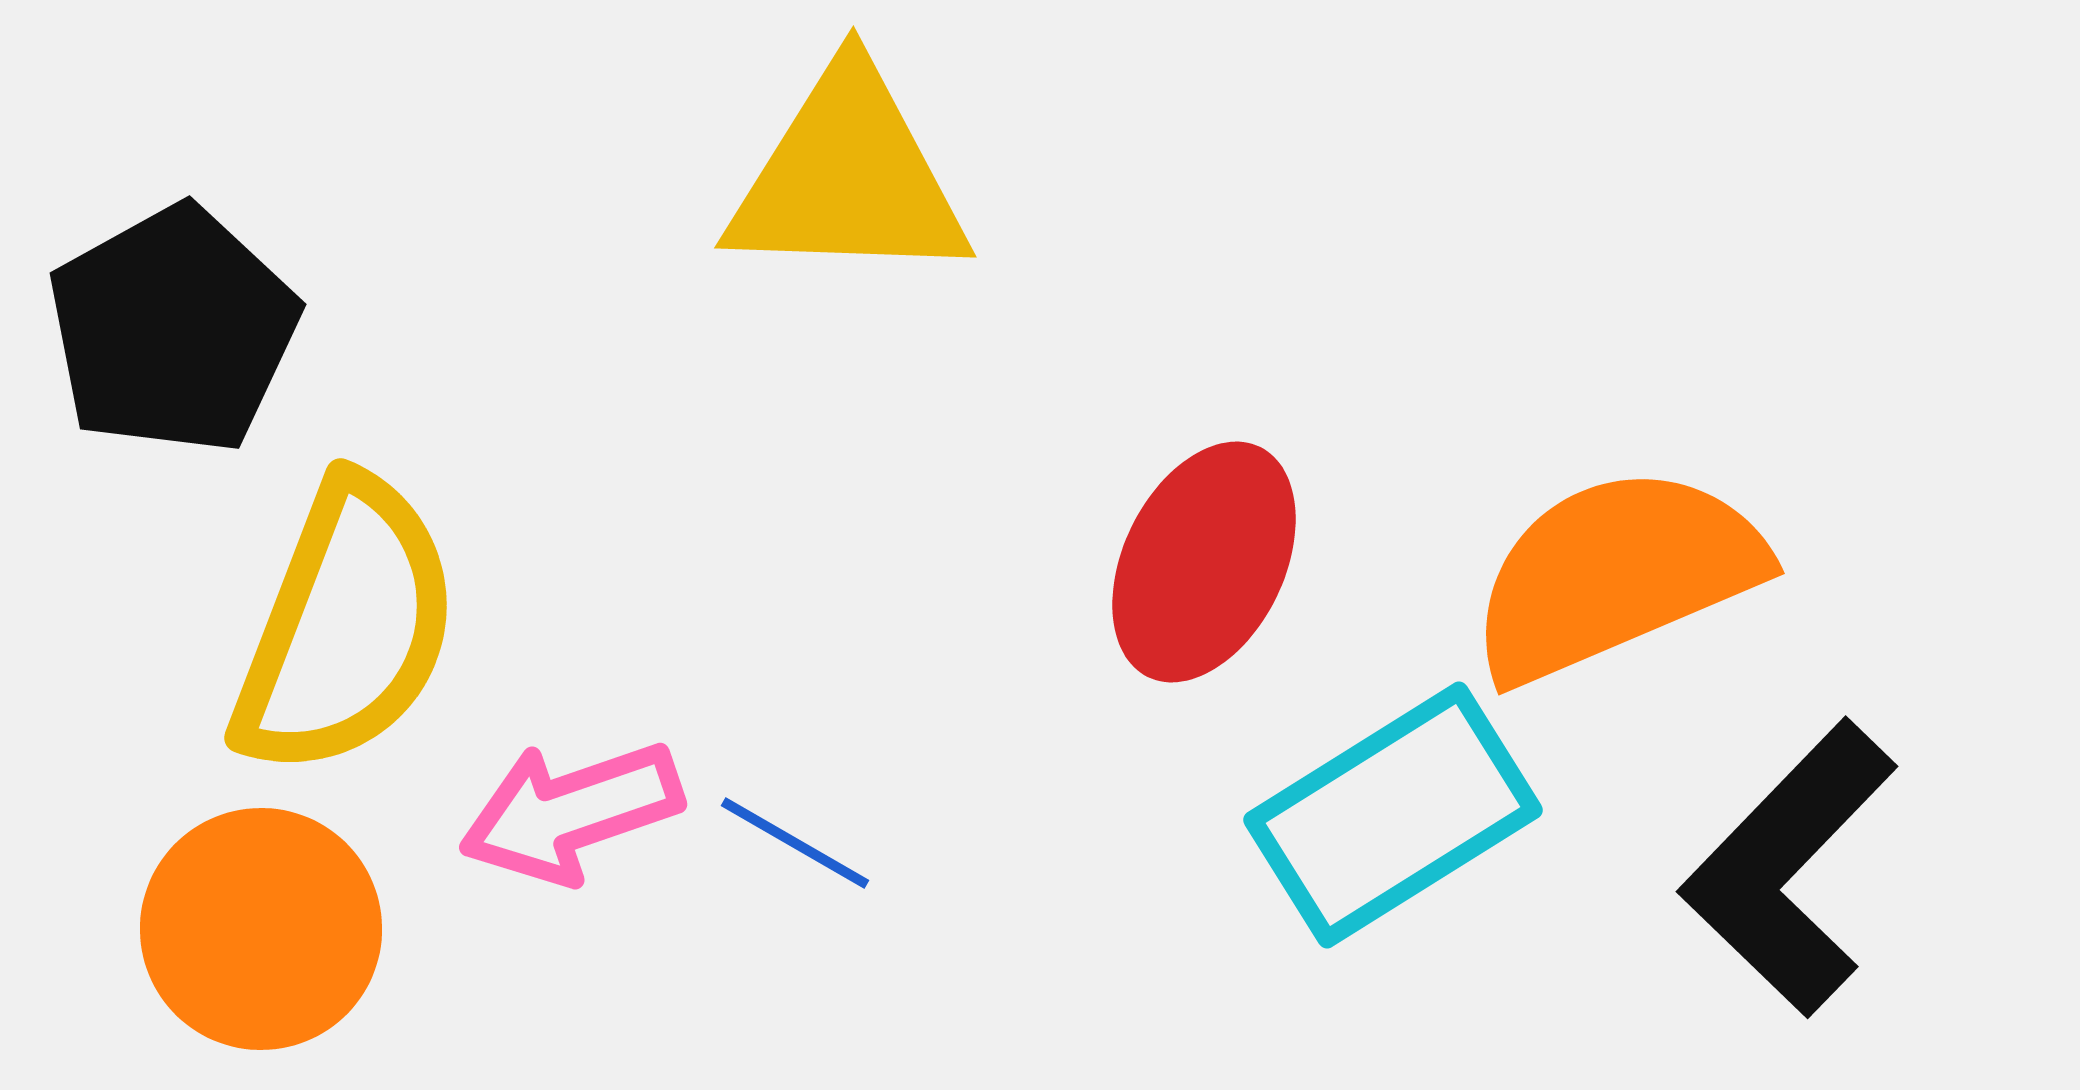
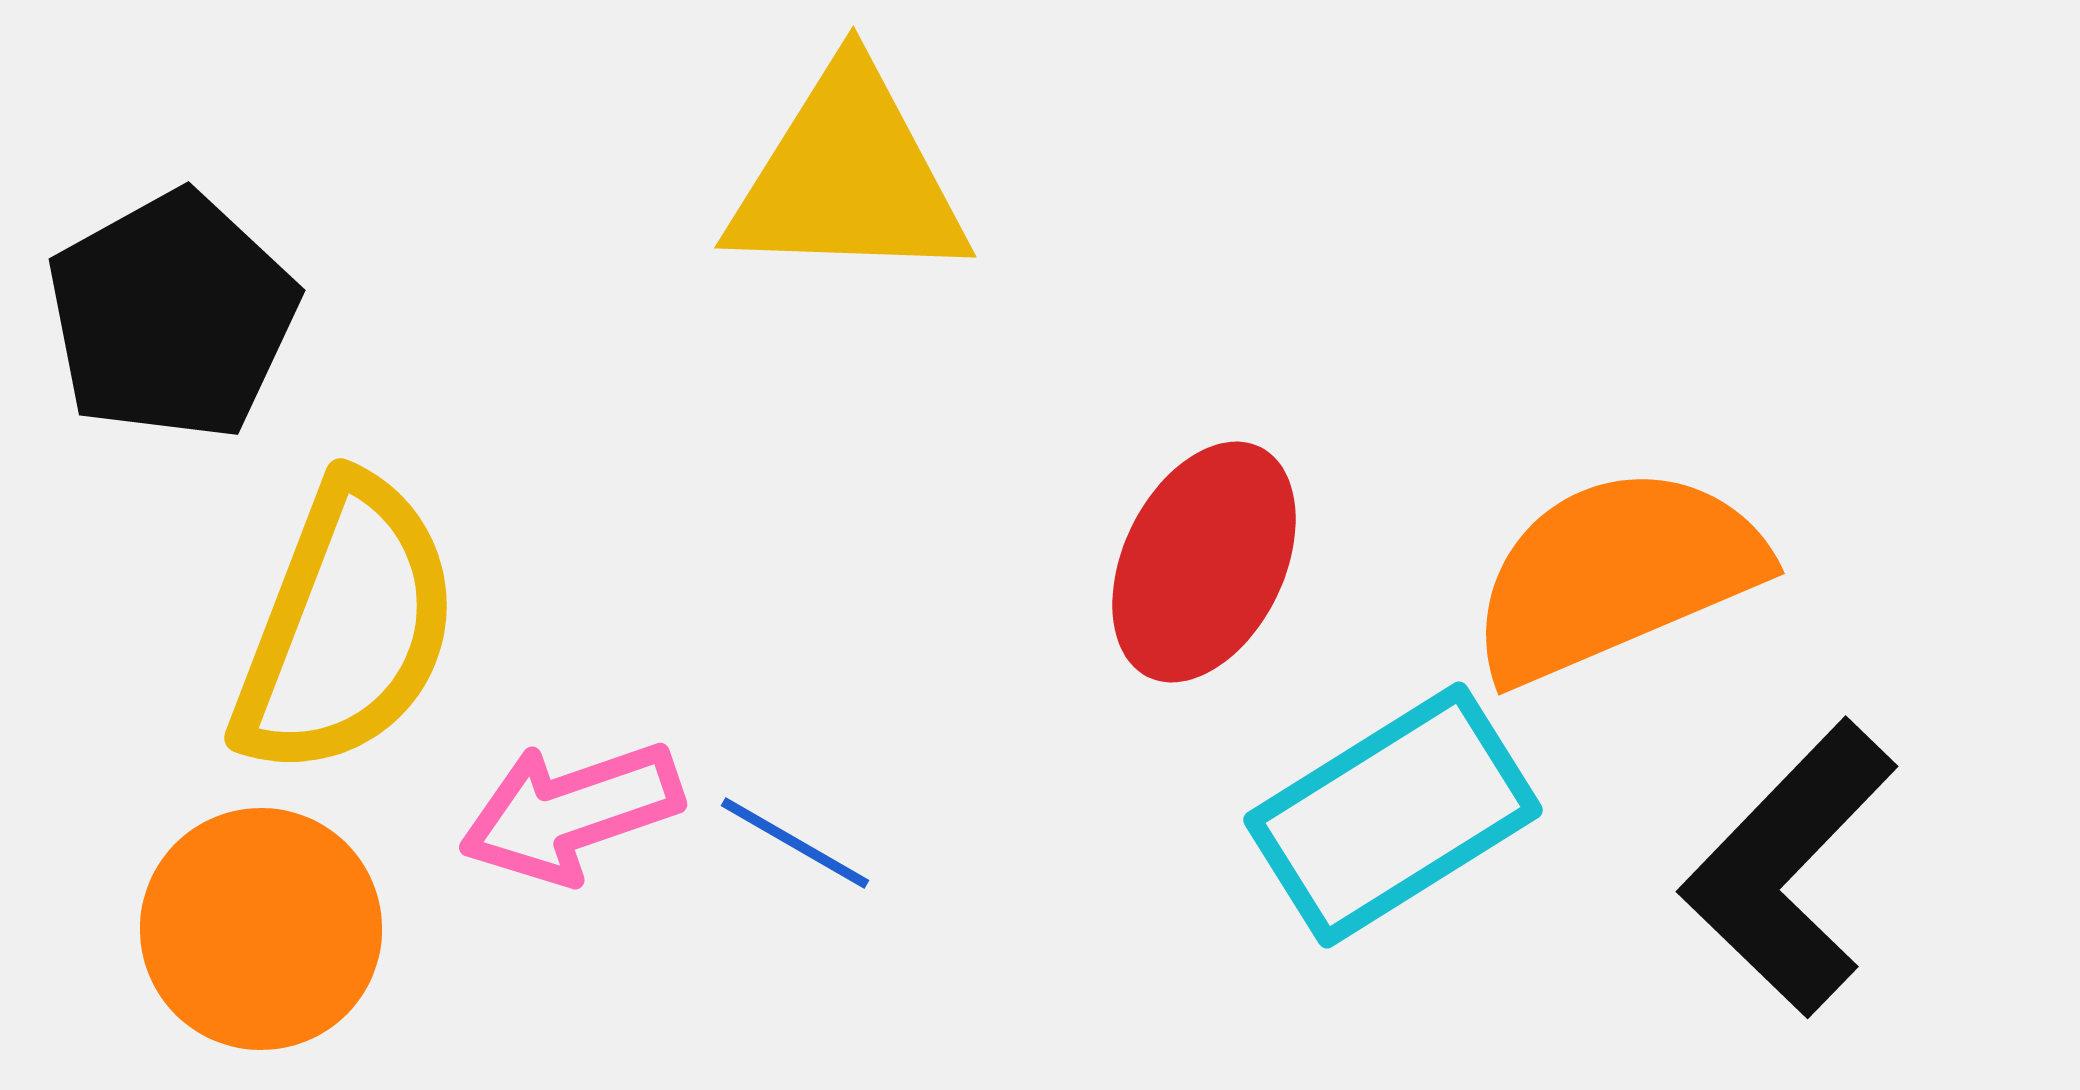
black pentagon: moved 1 px left, 14 px up
